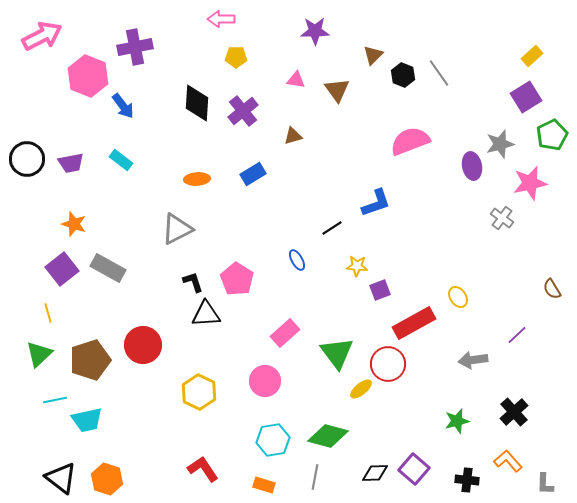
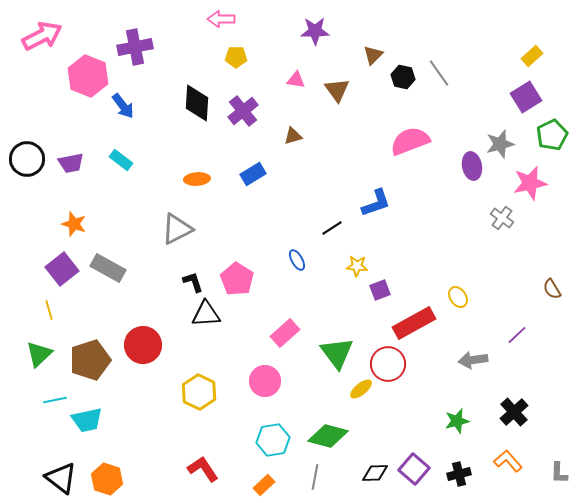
black hexagon at (403, 75): moved 2 px down; rotated 10 degrees counterclockwise
yellow line at (48, 313): moved 1 px right, 3 px up
black cross at (467, 480): moved 8 px left, 6 px up; rotated 20 degrees counterclockwise
gray L-shape at (545, 484): moved 14 px right, 11 px up
orange rectangle at (264, 485): rotated 60 degrees counterclockwise
